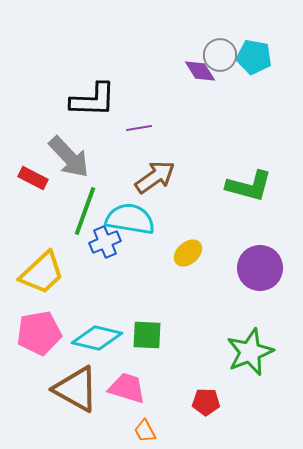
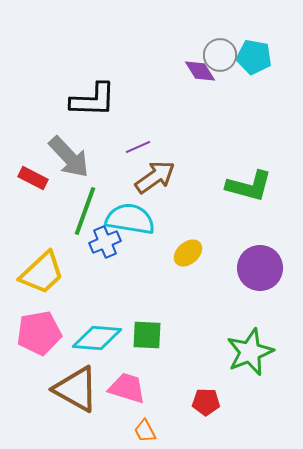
purple line: moved 1 px left, 19 px down; rotated 15 degrees counterclockwise
cyan diamond: rotated 9 degrees counterclockwise
